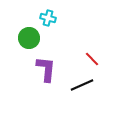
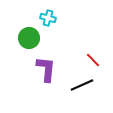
red line: moved 1 px right, 1 px down
